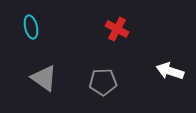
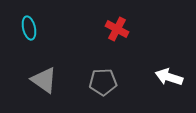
cyan ellipse: moved 2 px left, 1 px down
white arrow: moved 1 px left, 6 px down
gray triangle: moved 2 px down
